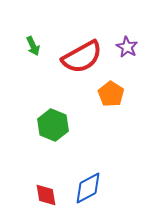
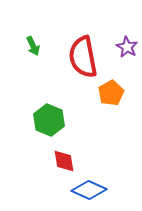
red semicircle: moved 1 px right; rotated 108 degrees clockwise
orange pentagon: moved 1 px up; rotated 10 degrees clockwise
green hexagon: moved 4 px left, 5 px up
blue diamond: moved 1 px right, 2 px down; rotated 52 degrees clockwise
red diamond: moved 18 px right, 34 px up
